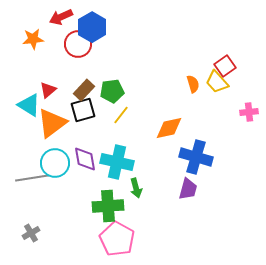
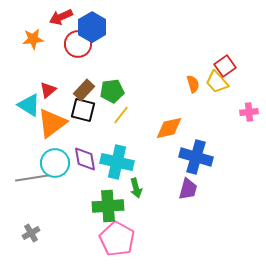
black square: rotated 30 degrees clockwise
